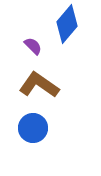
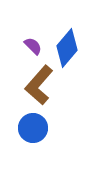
blue diamond: moved 24 px down
brown L-shape: rotated 84 degrees counterclockwise
